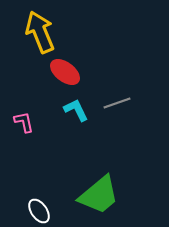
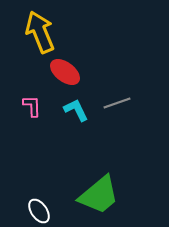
pink L-shape: moved 8 px right, 16 px up; rotated 10 degrees clockwise
